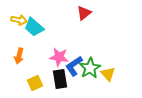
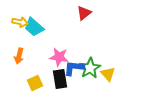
yellow arrow: moved 1 px right, 2 px down
blue L-shape: moved 2 px down; rotated 40 degrees clockwise
